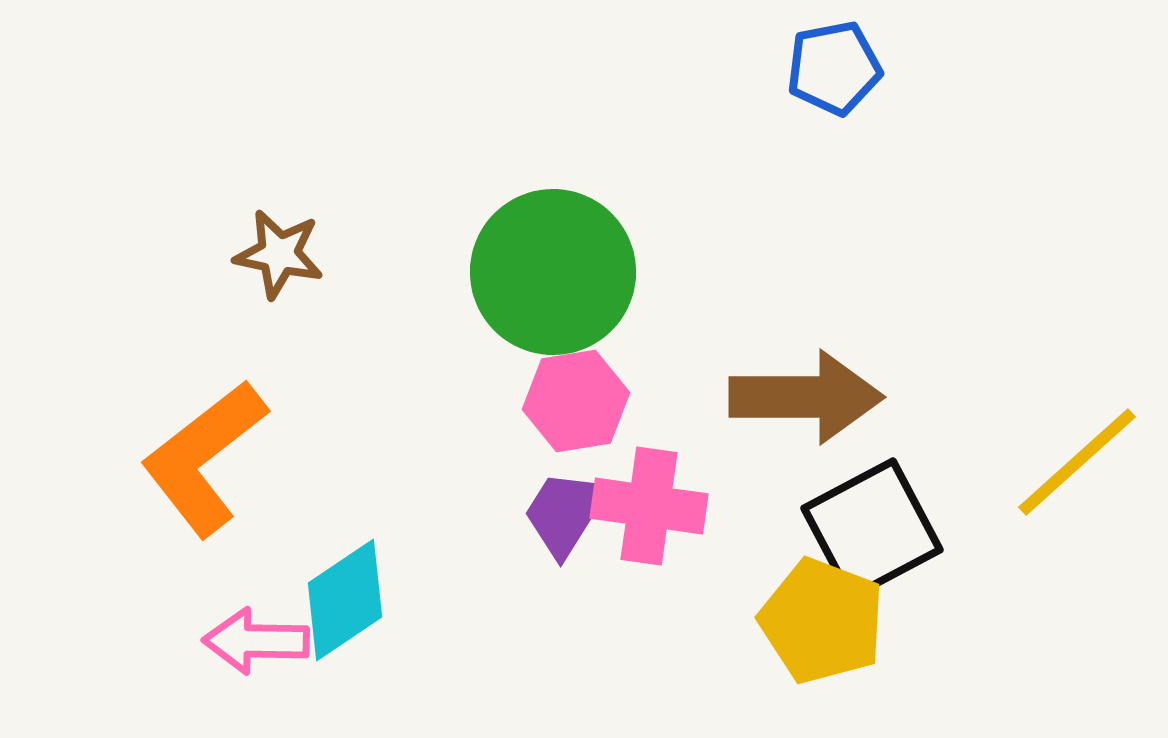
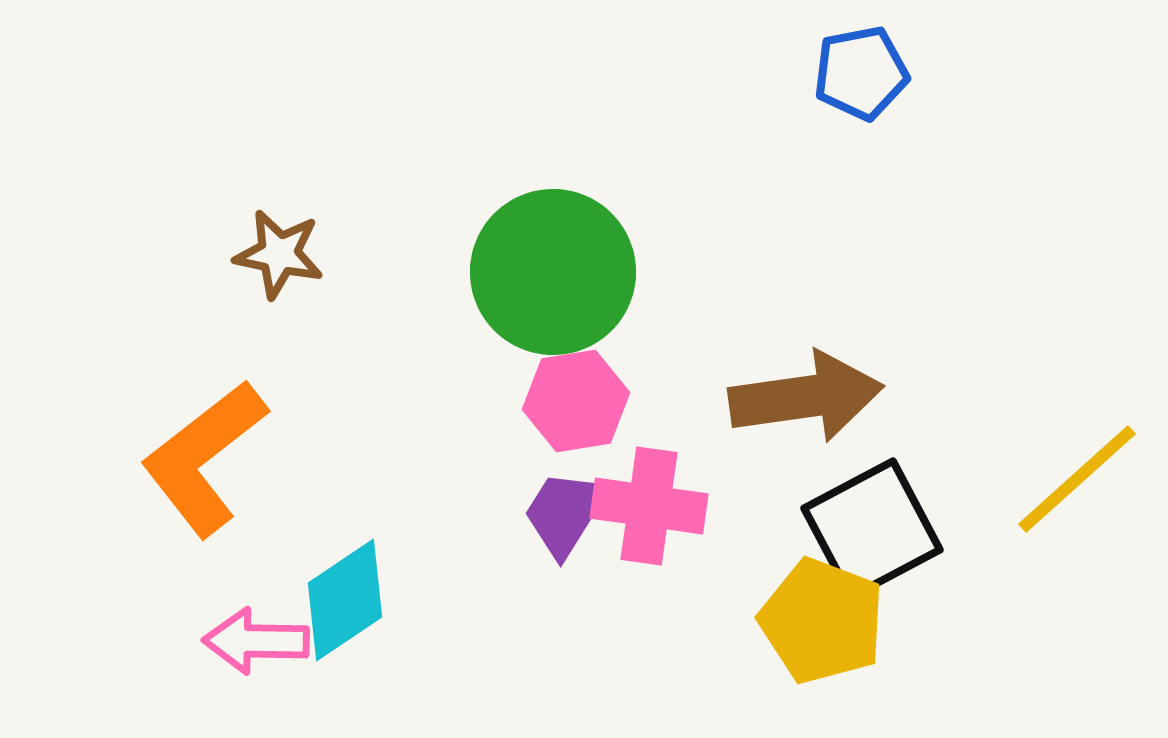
blue pentagon: moved 27 px right, 5 px down
brown arrow: rotated 8 degrees counterclockwise
yellow line: moved 17 px down
